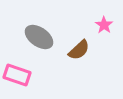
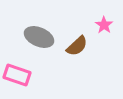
gray ellipse: rotated 12 degrees counterclockwise
brown semicircle: moved 2 px left, 4 px up
